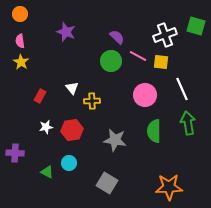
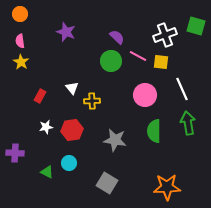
orange star: moved 2 px left
